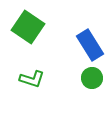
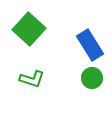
green square: moved 1 px right, 2 px down; rotated 8 degrees clockwise
